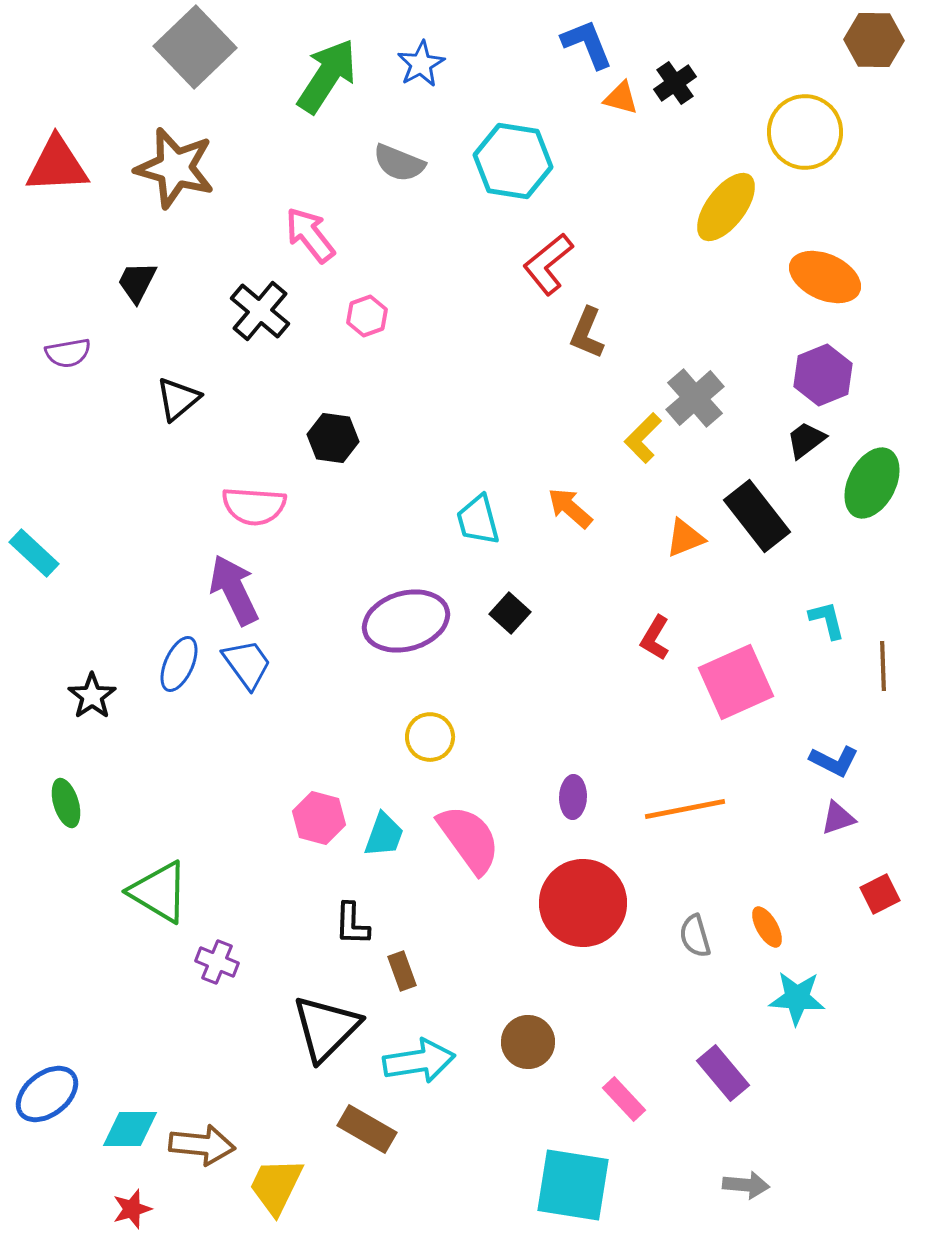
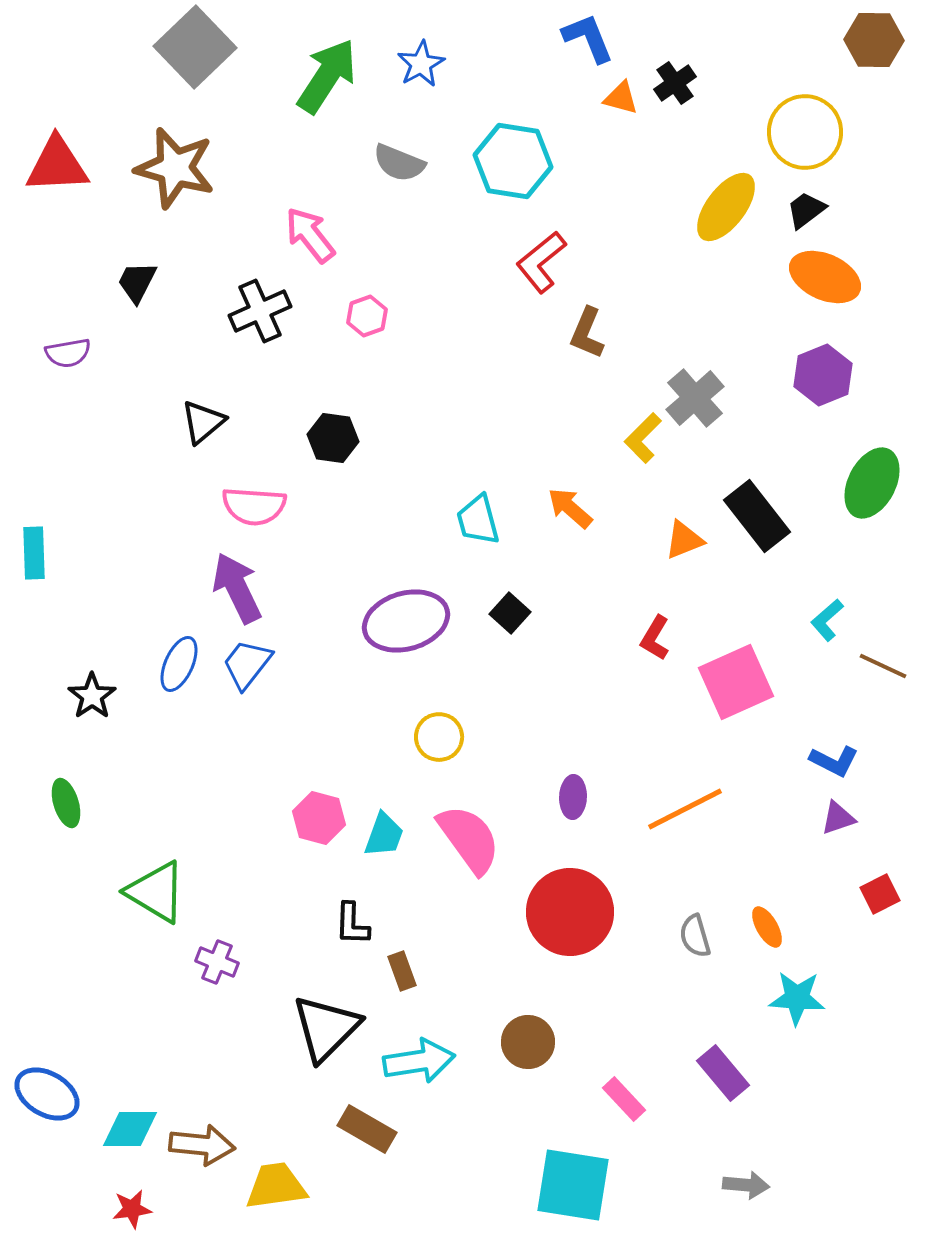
blue L-shape at (587, 44): moved 1 px right, 6 px up
red L-shape at (548, 264): moved 7 px left, 2 px up
black cross at (260, 311): rotated 26 degrees clockwise
black triangle at (178, 399): moved 25 px right, 23 px down
black trapezoid at (806, 440): moved 230 px up
orange triangle at (685, 538): moved 1 px left, 2 px down
cyan rectangle at (34, 553): rotated 45 degrees clockwise
purple arrow at (234, 590): moved 3 px right, 2 px up
cyan L-shape at (827, 620): rotated 117 degrees counterclockwise
blue trapezoid at (247, 664): rotated 106 degrees counterclockwise
brown line at (883, 666): rotated 63 degrees counterclockwise
yellow circle at (430, 737): moved 9 px right
orange line at (685, 809): rotated 16 degrees counterclockwise
green triangle at (159, 892): moved 3 px left
red circle at (583, 903): moved 13 px left, 9 px down
blue ellipse at (47, 1094): rotated 68 degrees clockwise
yellow trapezoid at (276, 1186): rotated 56 degrees clockwise
red star at (132, 1209): rotated 9 degrees clockwise
